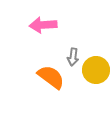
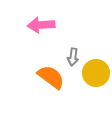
pink arrow: moved 2 px left
yellow circle: moved 3 px down
